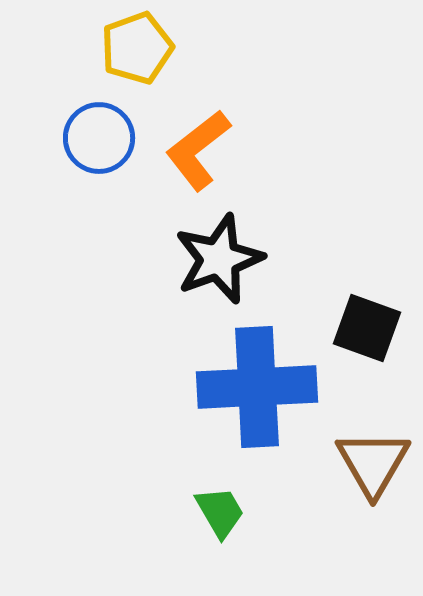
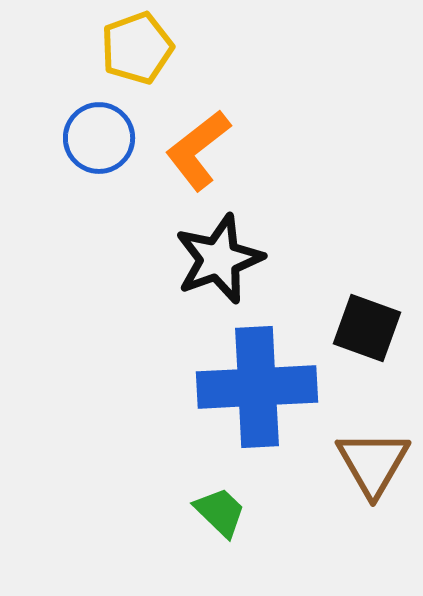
green trapezoid: rotated 16 degrees counterclockwise
